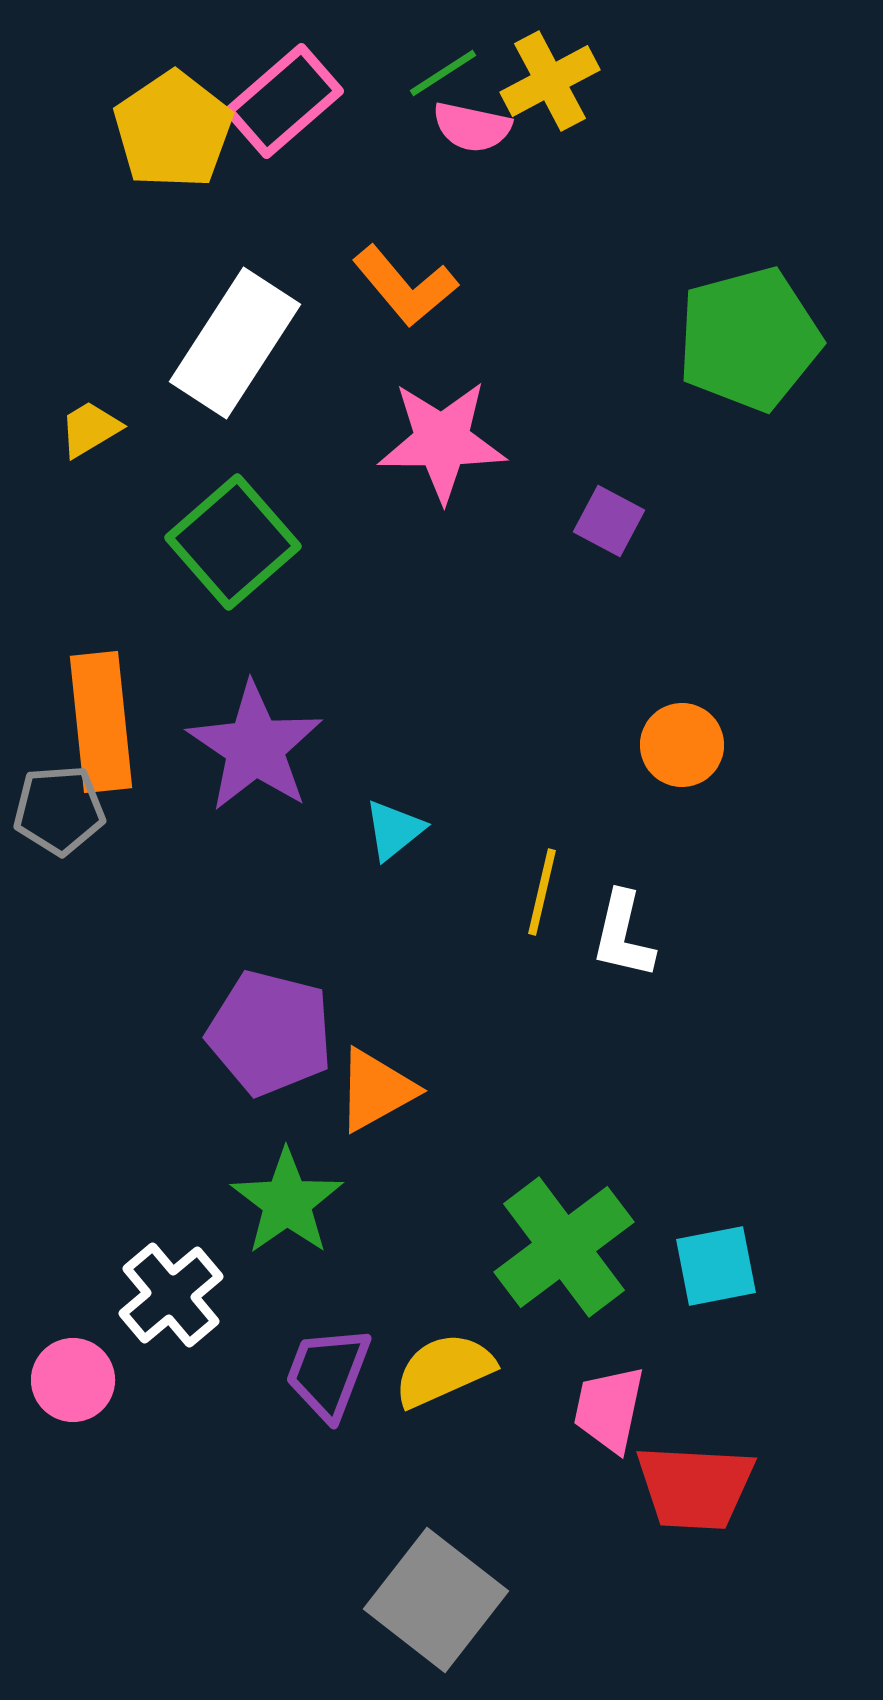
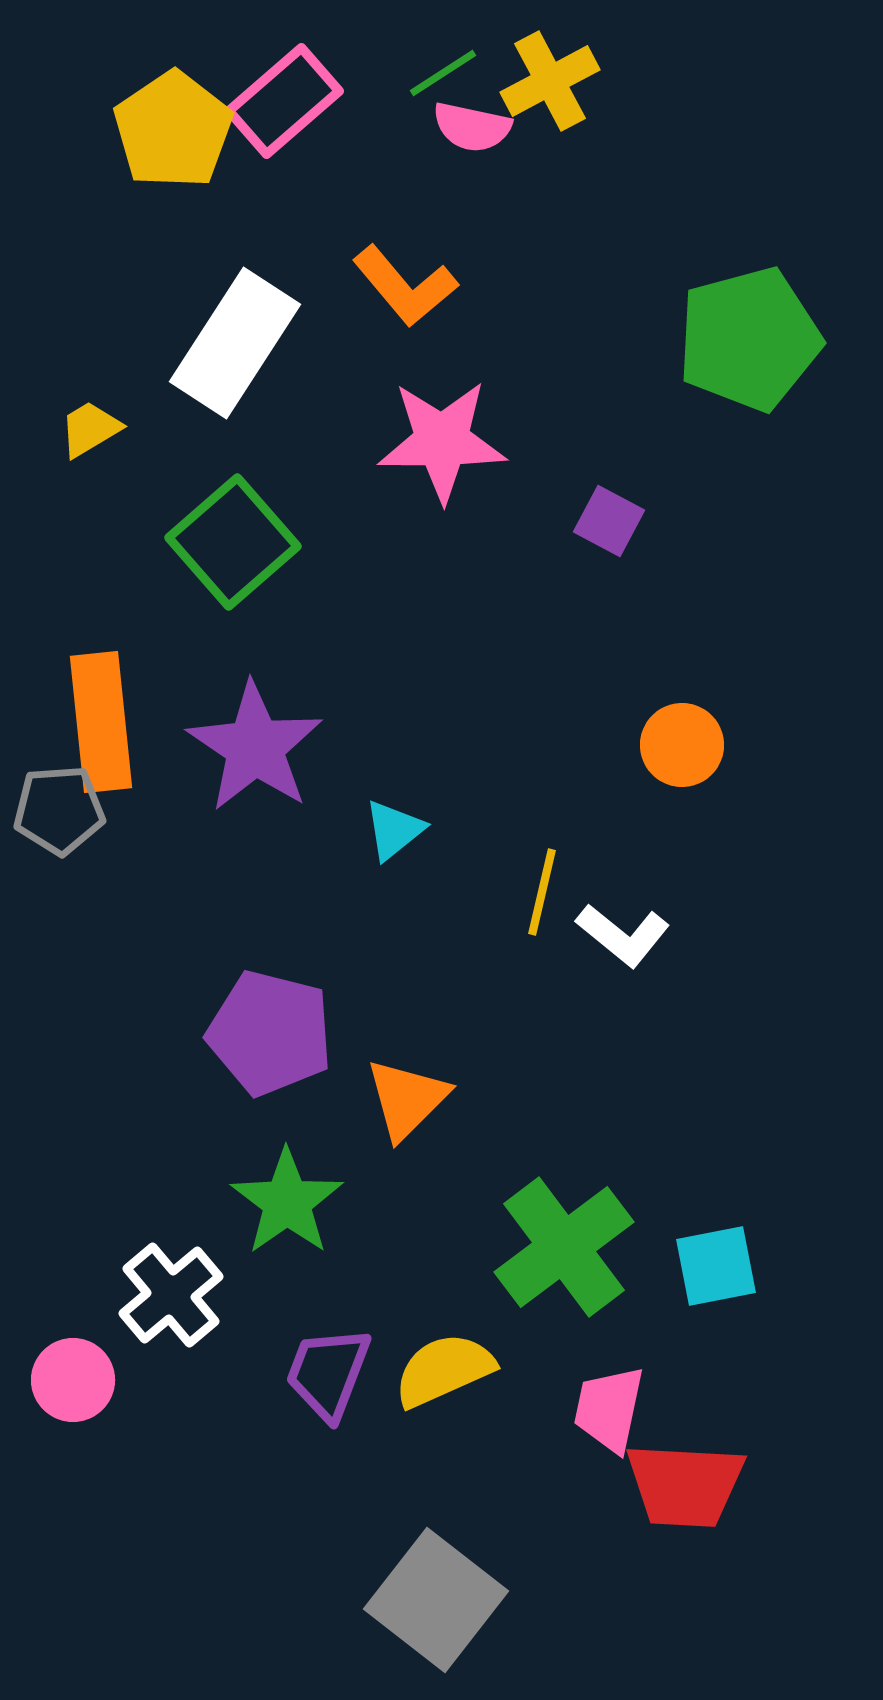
white L-shape: rotated 64 degrees counterclockwise
orange triangle: moved 31 px right, 9 px down; rotated 16 degrees counterclockwise
red trapezoid: moved 10 px left, 2 px up
